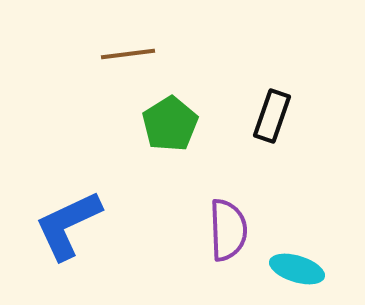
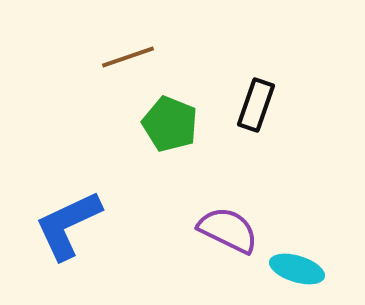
brown line: moved 3 px down; rotated 12 degrees counterclockwise
black rectangle: moved 16 px left, 11 px up
green pentagon: rotated 18 degrees counterclockwise
purple semicircle: rotated 62 degrees counterclockwise
